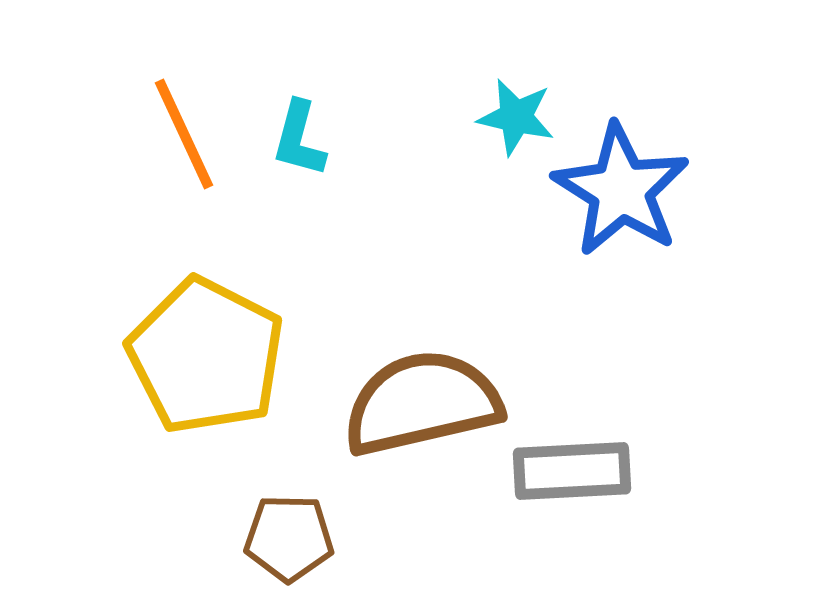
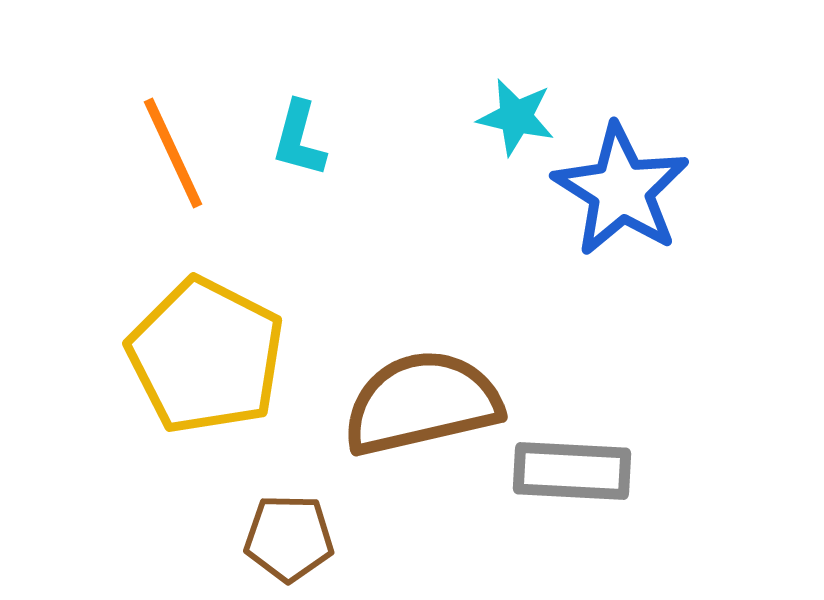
orange line: moved 11 px left, 19 px down
gray rectangle: rotated 6 degrees clockwise
